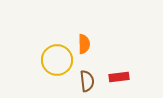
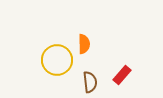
red rectangle: moved 3 px right, 2 px up; rotated 42 degrees counterclockwise
brown semicircle: moved 3 px right, 1 px down
